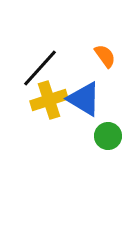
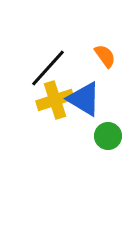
black line: moved 8 px right
yellow cross: moved 6 px right
